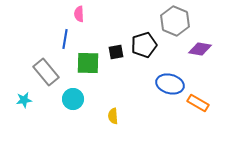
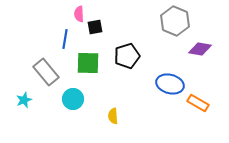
black pentagon: moved 17 px left, 11 px down
black square: moved 21 px left, 25 px up
cyan star: rotated 14 degrees counterclockwise
